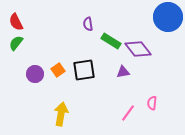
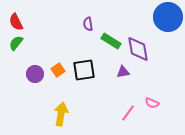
purple diamond: rotated 28 degrees clockwise
pink semicircle: rotated 72 degrees counterclockwise
